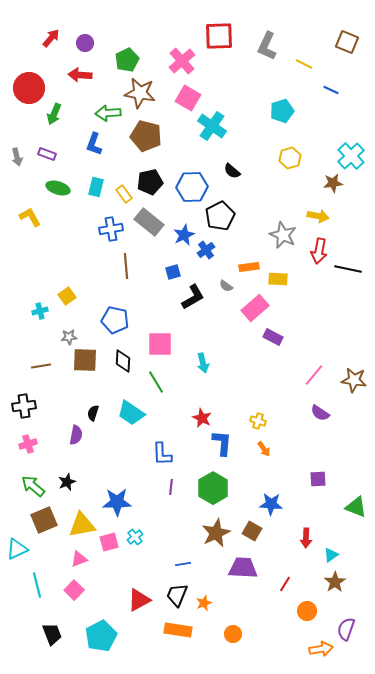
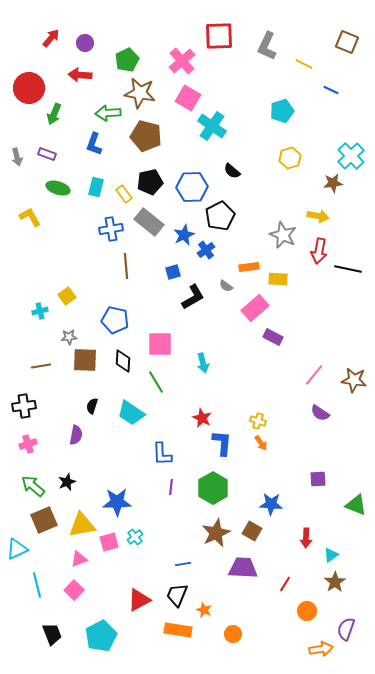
black semicircle at (93, 413): moved 1 px left, 7 px up
orange arrow at (264, 449): moved 3 px left, 6 px up
green triangle at (356, 507): moved 2 px up
orange star at (204, 603): moved 7 px down; rotated 28 degrees counterclockwise
